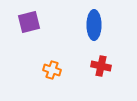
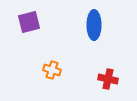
red cross: moved 7 px right, 13 px down
